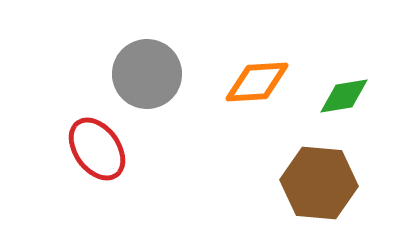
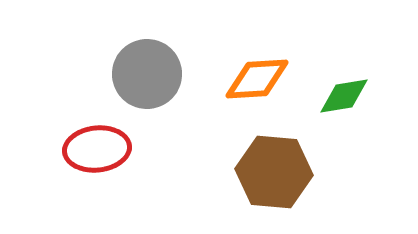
orange diamond: moved 3 px up
red ellipse: rotated 60 degrees counterclockwise
brown hexagon: moved 45 px left, 11 px up
